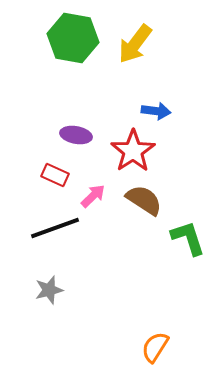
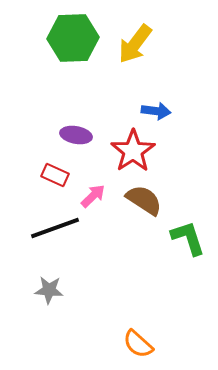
green hexagon: rotated 12 degrees counterclockwise
gray star: rotated 20 degrees clockwise
orange semicircle: moved 17 px left, 3 px up; rotated 80 degrees counterclockwise
